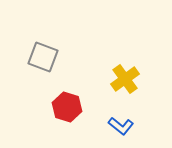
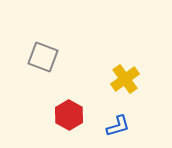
red hexagon: moved 2 px right, 8 px down; rotated 12 degrees clockwise
blue L-shape: moved 3 px left; rotated 55 degrees counterclockwise
